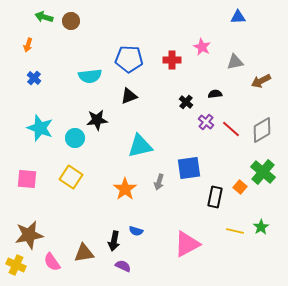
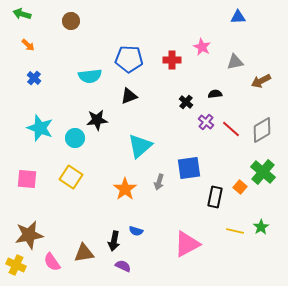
green arrow: moved 22 px left, 3 px up
orange arrow: rotated 64 degrees counterclockwise
cyan triangle: rotated 28 degrees counterclockwise
